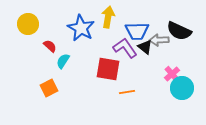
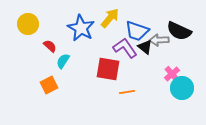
yellow arrow: moved 2 px right, 1 px down; rotated 30 degrees clockwise
blue trapezoid: rotated 20 degrees clockwise
orange square: moved 3 px up
